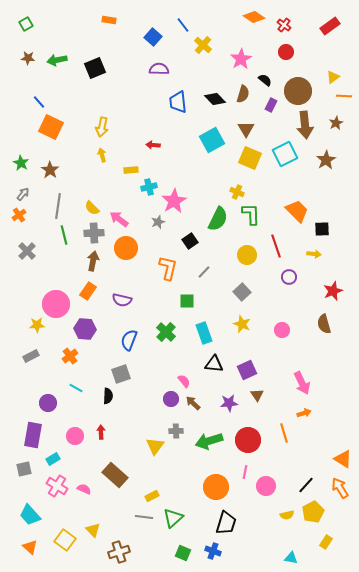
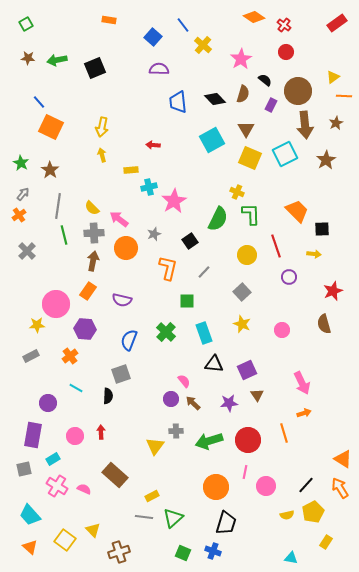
red rectangle at (330, 26): moved 7 px right, 3 px up
gray star at (158, 222): moved 4 px left, 12 px down
